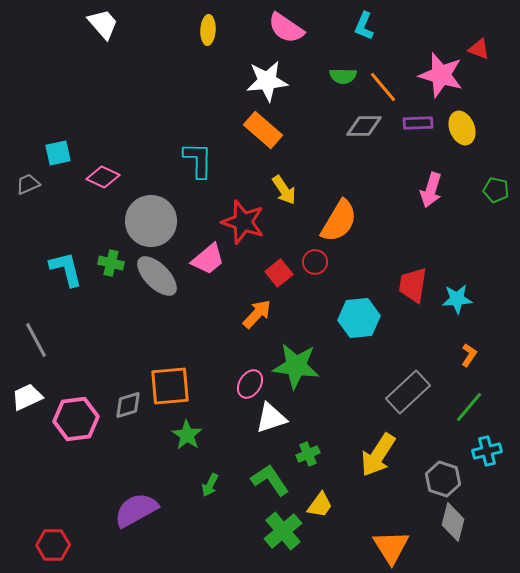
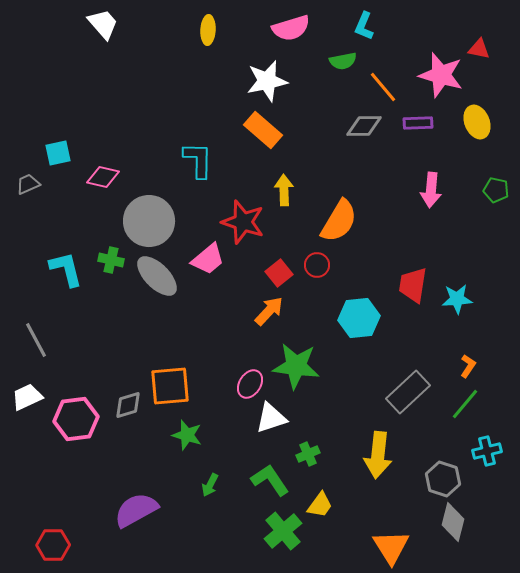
pink semicircle at (286, 28): moved 5 px right; rotated 51 degrees counterclockwise
red triangle at (479, 49): rotated 10 degrees counterclockwise
green semicircle at (343, 76): moved 15 px up; rotated 12 degrees counterclockwise
white star at (267, 81): rotated 6 degrees counterclockwise
yellow ellipse at (462, 128): moved 15 px right, 6 px up
pink diamond at (103, 177): rotated 12 degrees counterclockwise
yellow arrow at (284, 190): rotated 148 degrees counterclockwise
pink arrow at (431, 190): rotated 12 degrees counterclockwise
gray circle at (151, 221): moved 2 px left
red circle at (315, 262): moved 2 px right, 3 px down
green cross at (111, 263): moved 3 px up
orange arrow at (257, 314): moved 12 px right, 3 px up
orange L-shape at (469, 355): moved 1 px left, 11 px down
green line at (469, 407): moved 4 px left, 3 px up
green star at (187, 435): rotated 16 degrees counterclockwise
yellow arrow at (378, 455): rotated 27 degrees counterclockwise
